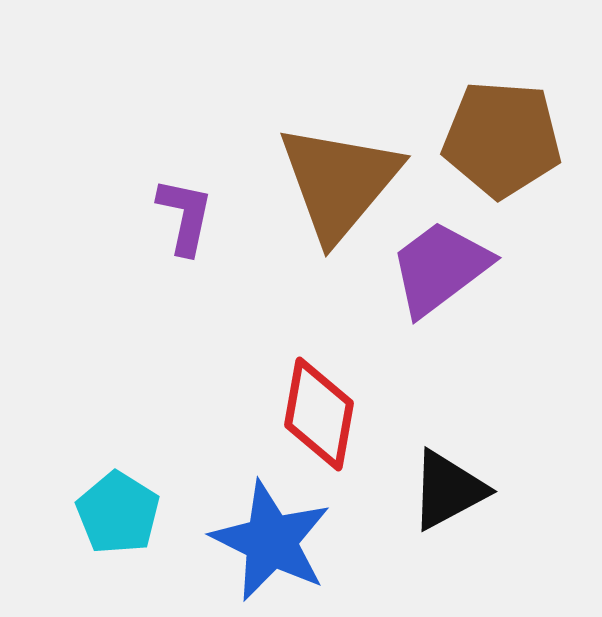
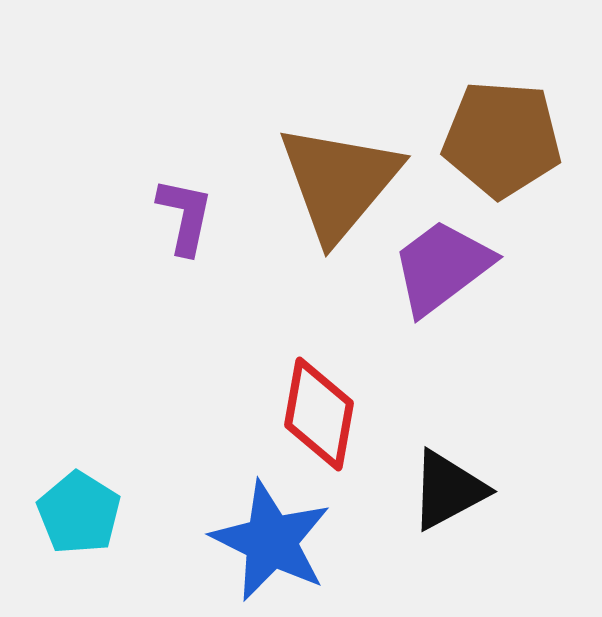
purple trapezoid: moved 2 px right, 1 px up
cyan pentagon: moved 39 px left
